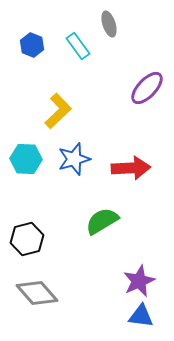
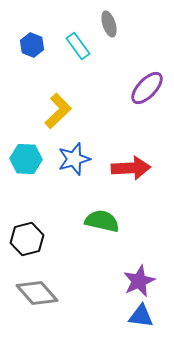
green semicircle: rotated 44 degrees clockwise
